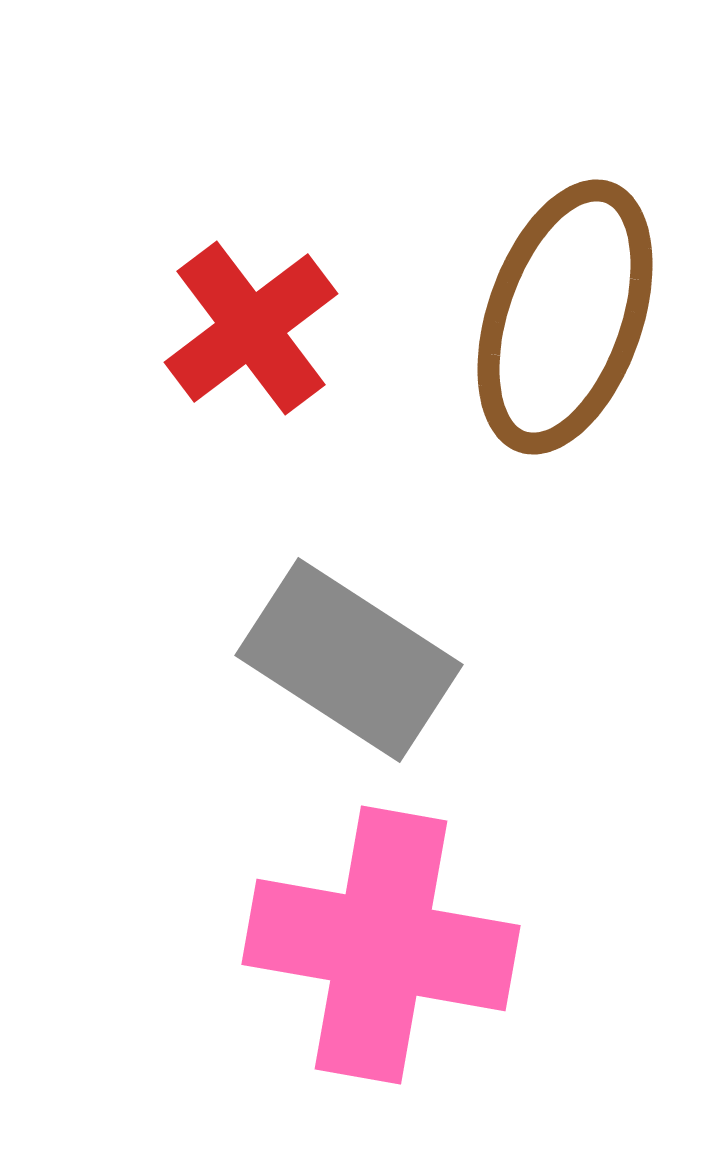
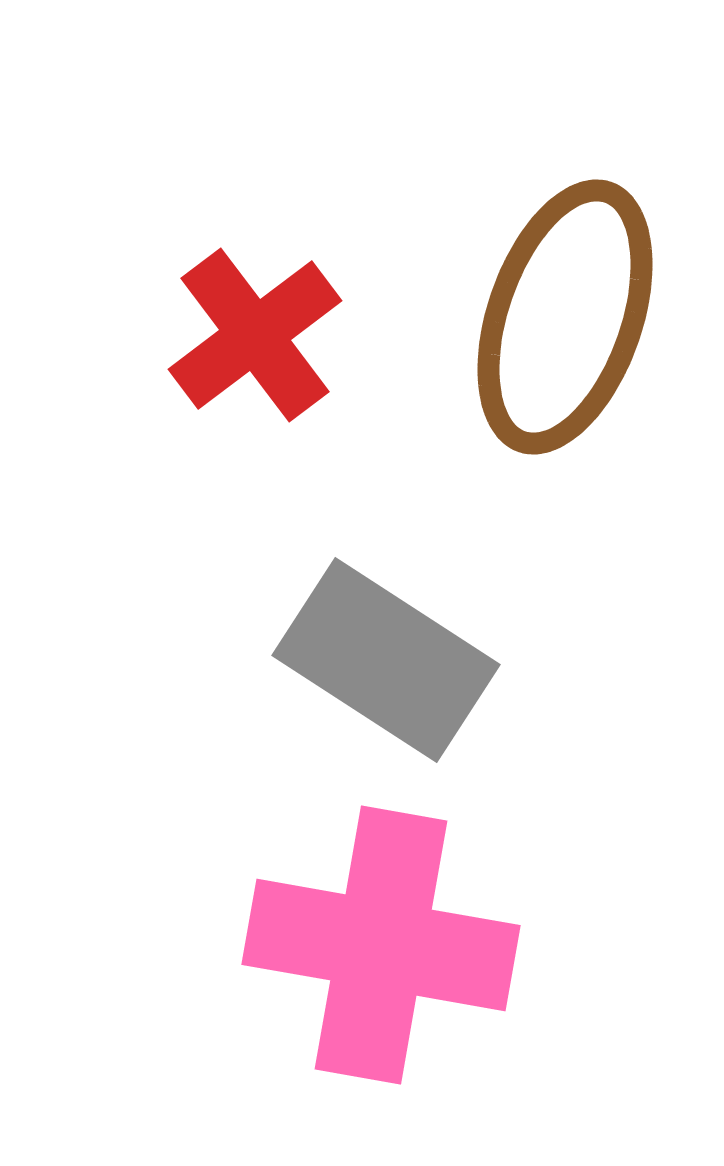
red cross: moved 4 px right, 7 px down
gray rectangle: moved 37 px right
